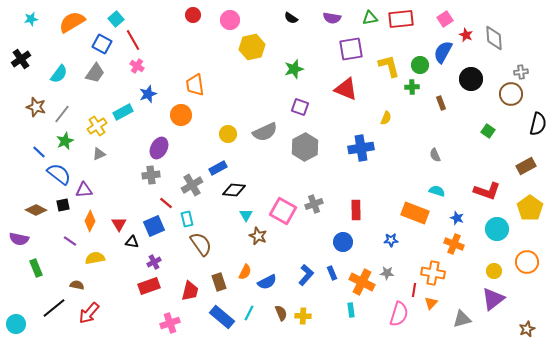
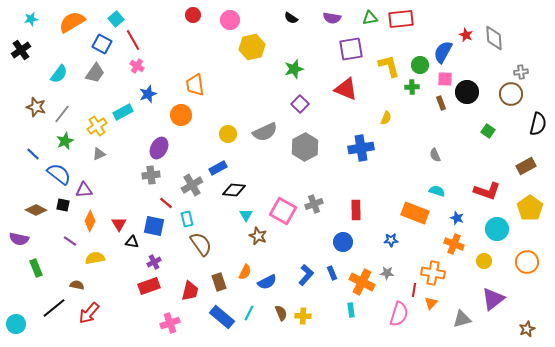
pink square at (445, 19): moved 60 px down; rotated 35 degrees clockwise
black cross at (21, 59): moved 9 px up
black circle at (471, 79): moved 4 px left, 13 px down
purple square at (300, 107): moved 3 px up; rotated 24 degrees clockwise
blue line at (39, 152): moved 6 px left, 2 px down
black square at (63, 205): rotated 24 degrees clockwise
blue square at (154, 226): rotated 35 degrees clockwise
yellow circle at (494, 271): moved 10 px left, 10 px up
